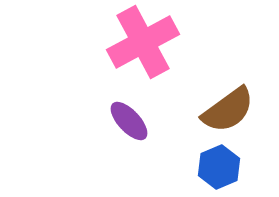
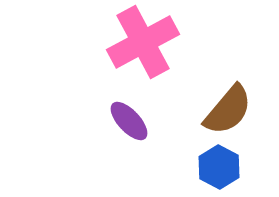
brown semicircle: rotated 14 degrees counterclockwise
blue hexagon: rotated 9 degrees counterclockwise
